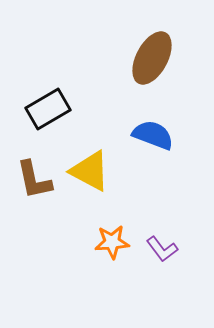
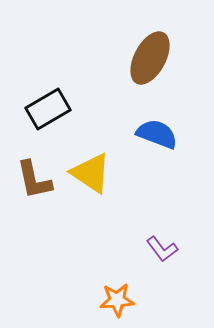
brown ellipse: moved 2 px left
blue semicircle: moved 4 px right, 1 px up
yellow triangle: moved 1 px right, 2 px down; rotated 6 degrees clockwise
orange star: moved 5 px right, 58 px down
